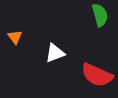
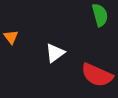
orange triangle: moved 4 px left
white triangle: rotated 15 degrees counterclockwise
